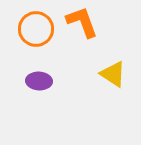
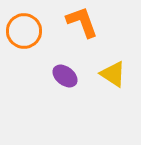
orange circle: moved 12 px left, 2 px down
purple ellipse: moved 26 px right, 5 px up; rotated 35 degrees clockwise
